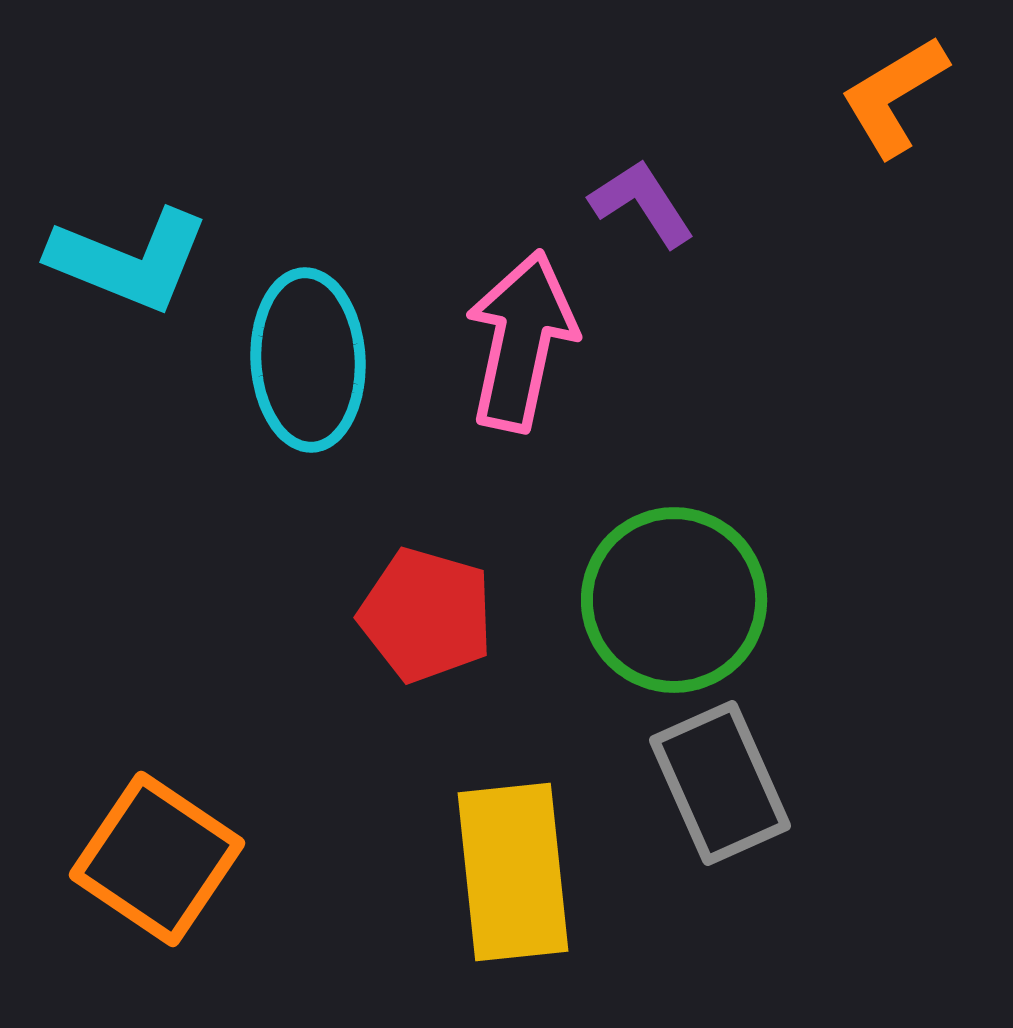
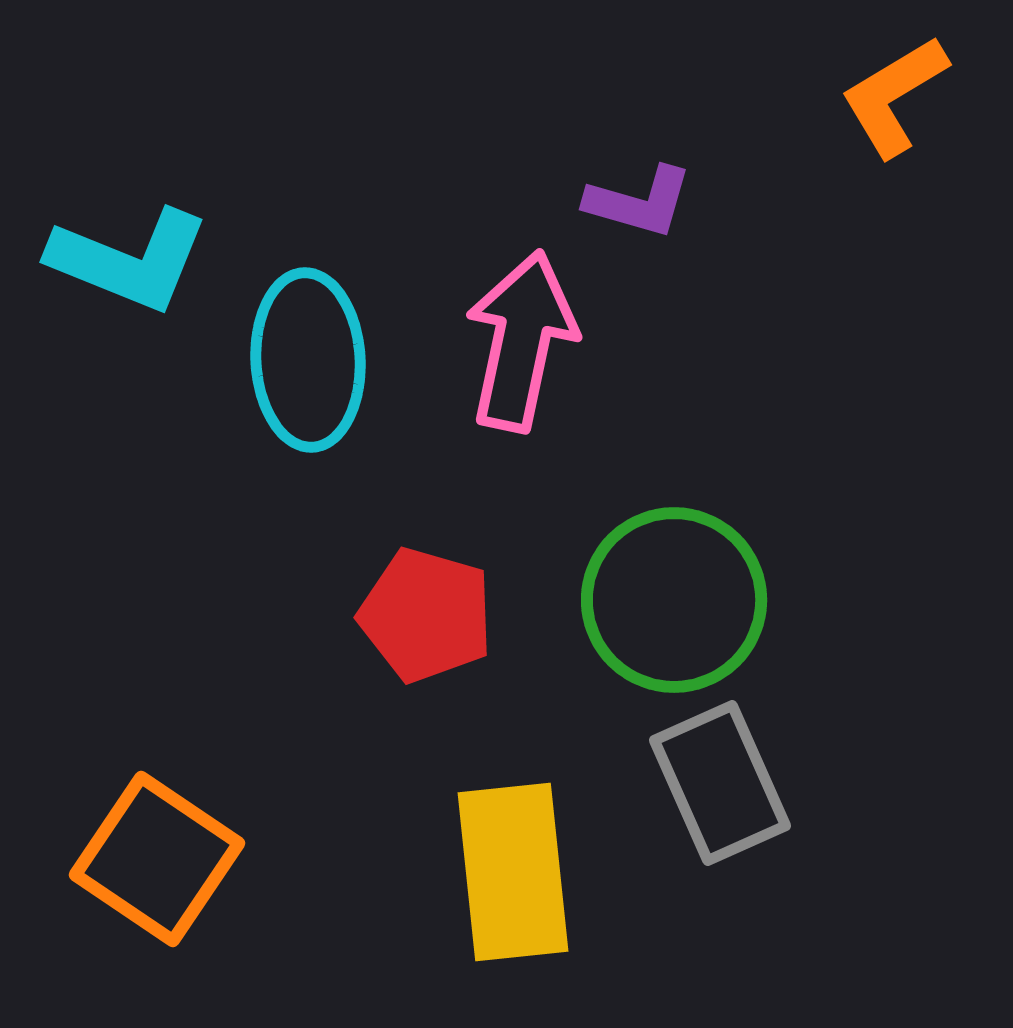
purple L-shape: moved 3 px left, 1 px up; rotated 139 degrees clockwise
